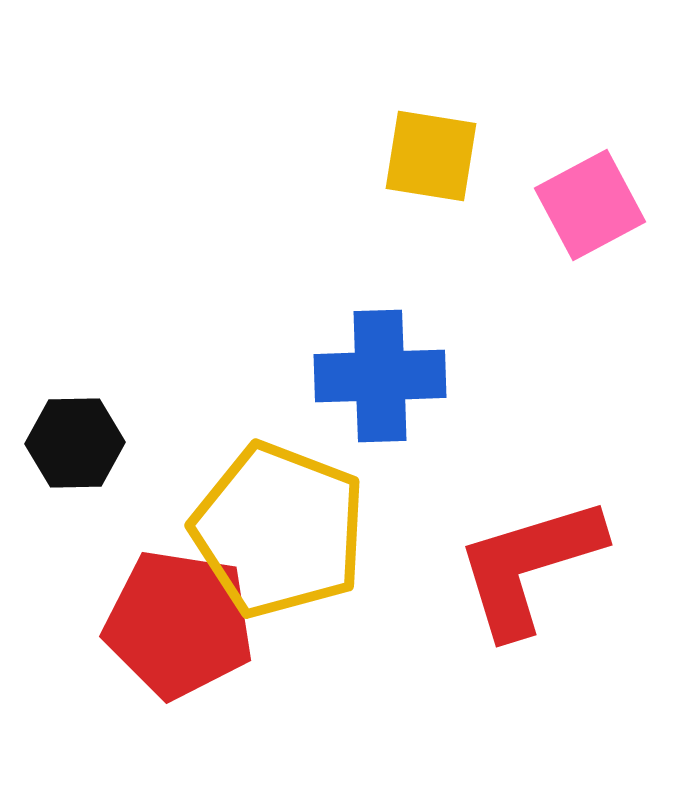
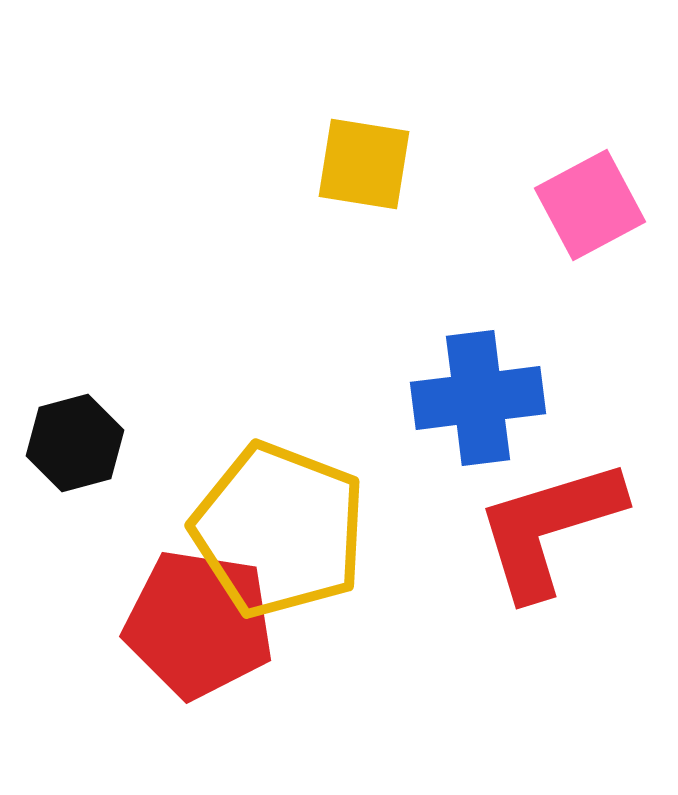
yellow square: moved 67 px left, 8 px down
blue cross: moved 98 px right, 22 px down; rotated 5 degrees counterclockwise
black hexagon: rotated 14 degrees counterclockwise
red L-shape: moved 20 px right, 38 px up
red pentagon: moved 20 px right
